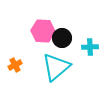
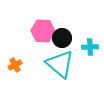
cyan triangle: moved 4 px right, 3 px up; rotated 40 degrees counterclockwise
